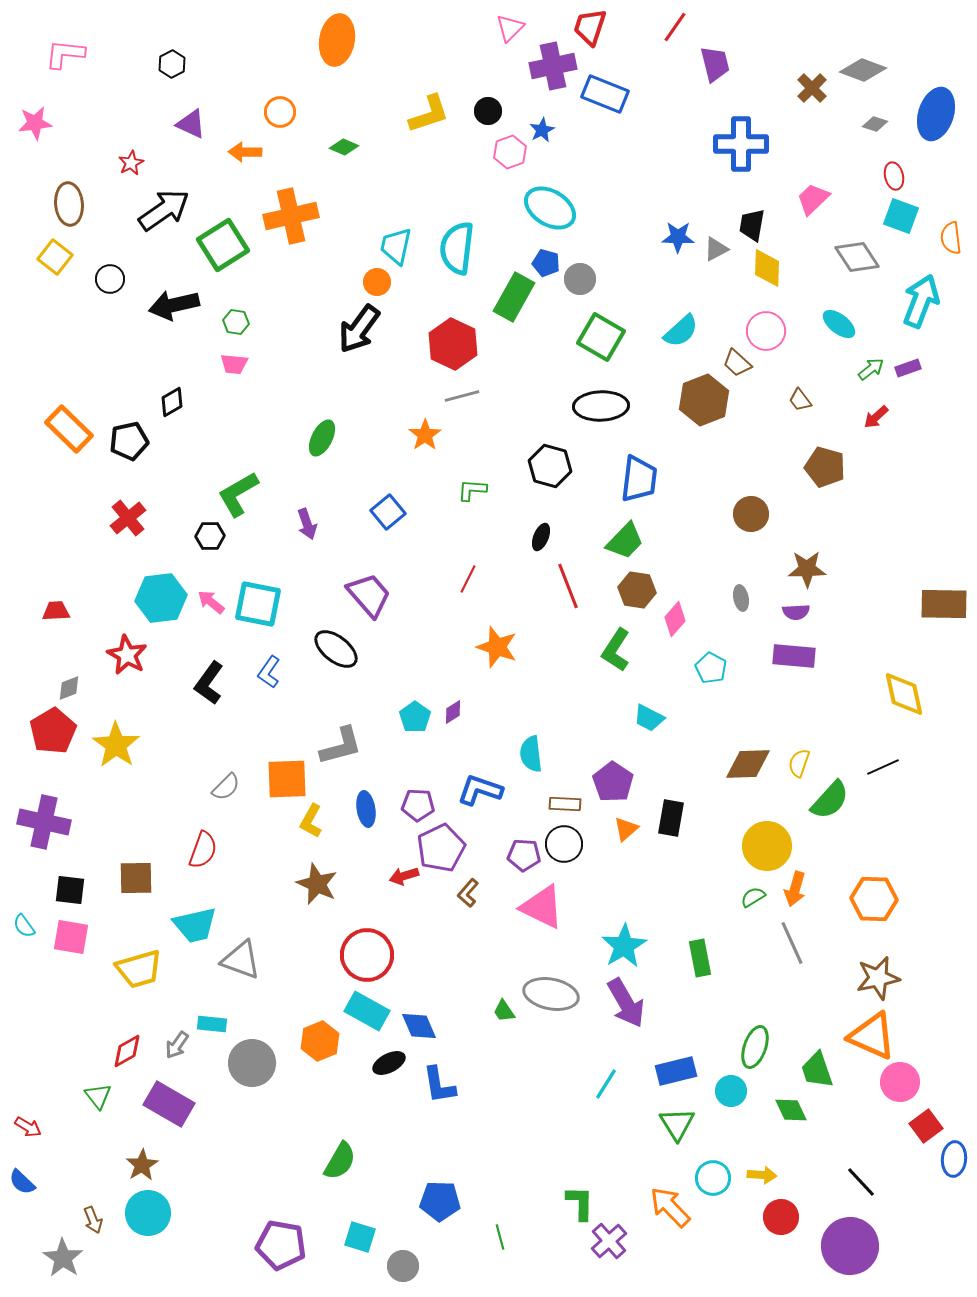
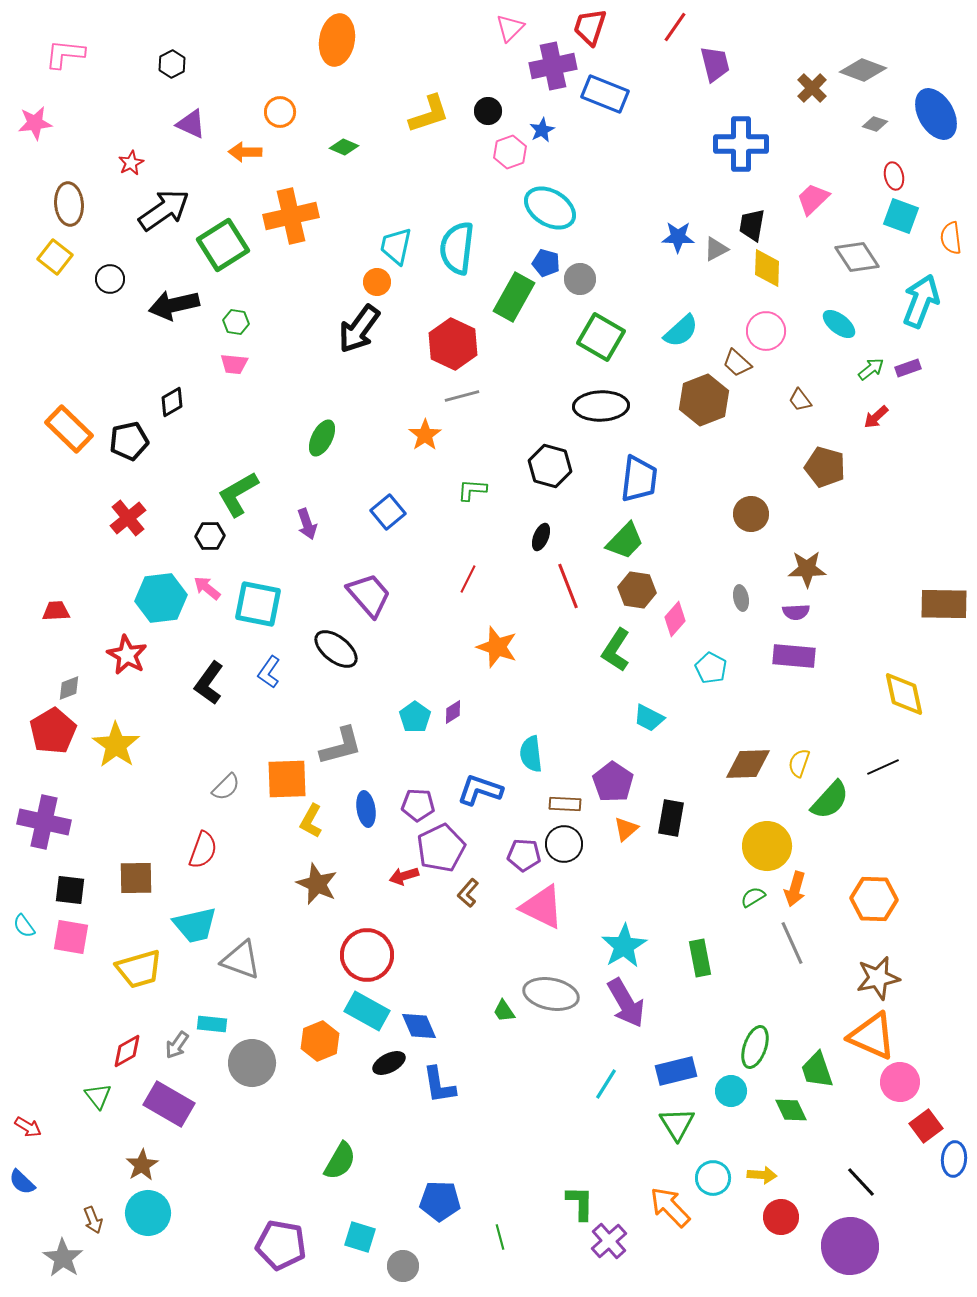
blue ellipse at (936, 114): rotated 48 degrees counterclockwise
pink arrow at (211, 602): moved 4 px left, 14 px up
